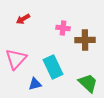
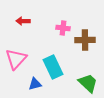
red arrow: moved 2 px down; rotated 32 degrees clockwise
